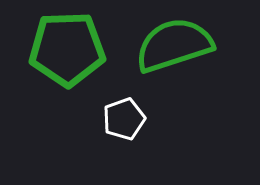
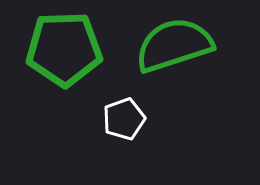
green pentagon: moved 3 px left
